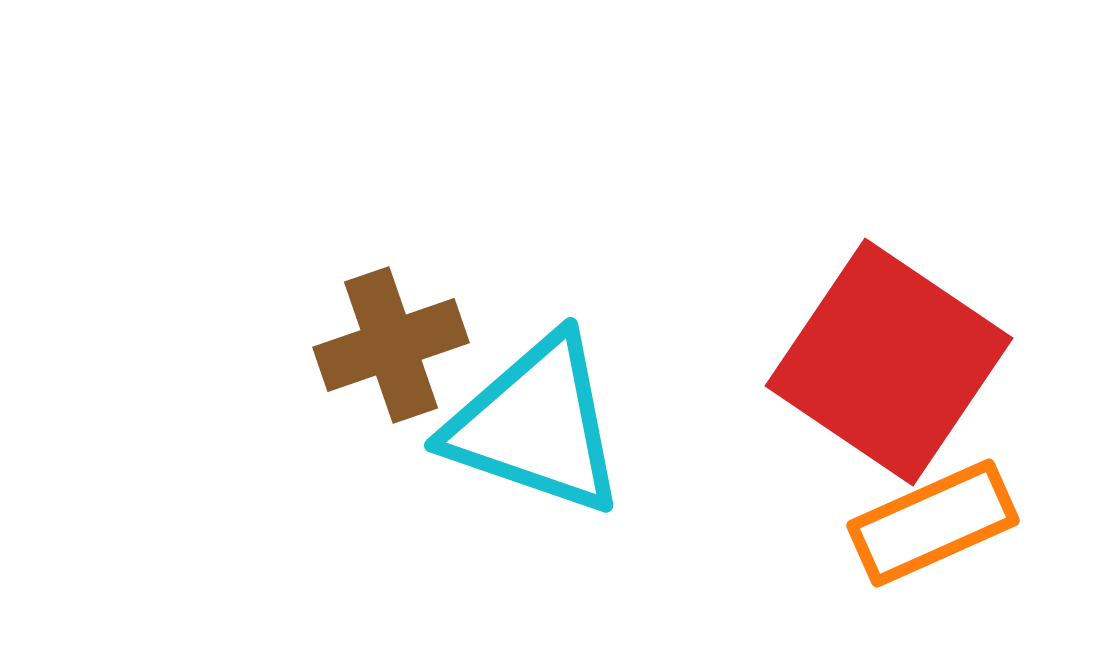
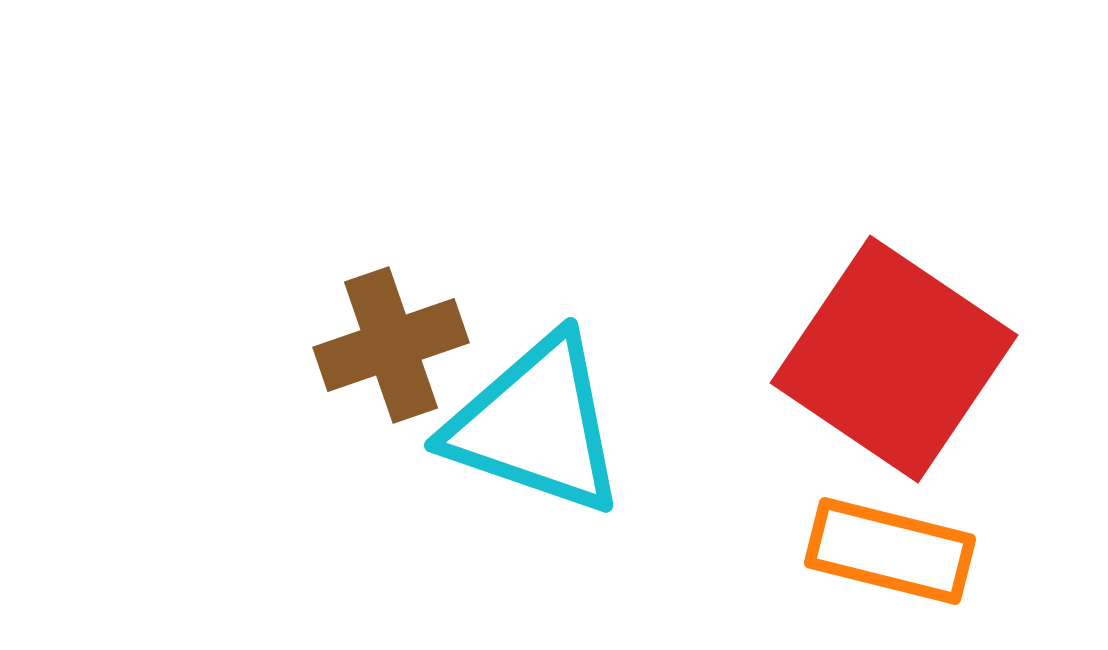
red square: moved 5 px right, 3 px up
orange rectangle: moved 43 px left, 28 px down; rotated 38 degrees clockwise
